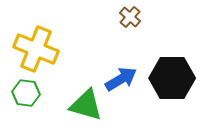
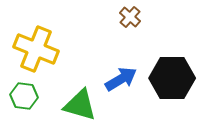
green hexagon: moved 2 px left, 3 px down
green triangle: moved 6 px left
